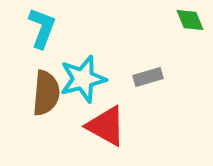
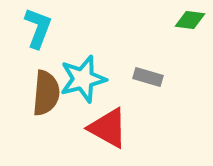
green diamond: rotated 60 degrees counterclockwise
cyan L-shape: moved 4 px left
gray rectangle: rotated 32 degrees clockwise
red triangle: moved 2 px right, 2 px down
